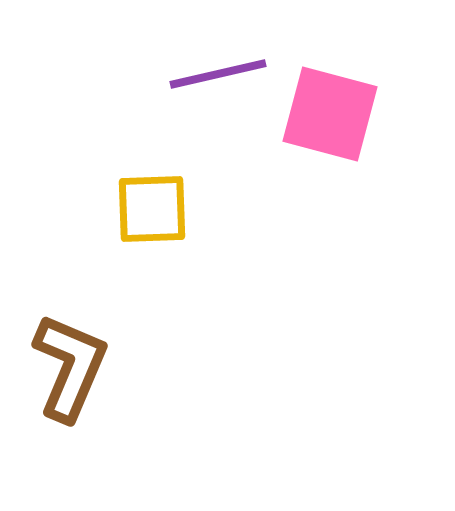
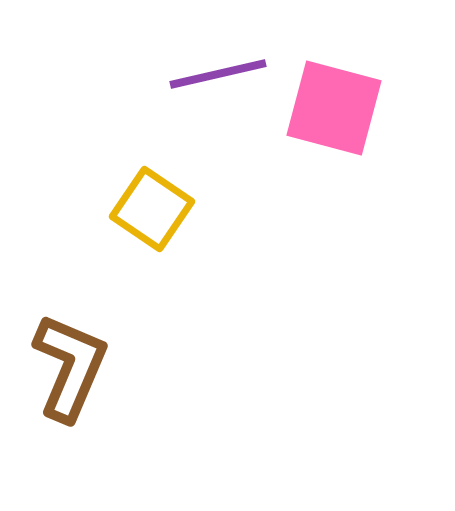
pink square: moved 4 px right, 6 px up
yellow square: rotated 36 degrees clockwise
